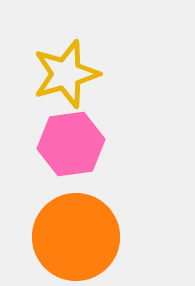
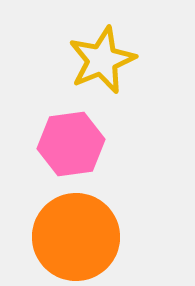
yellow star: moved 36 px right, 14 px up; rotated 6 degrees counterclockwise
